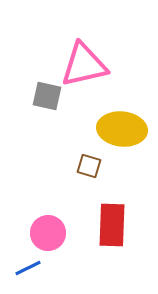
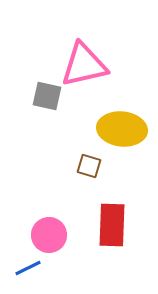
pink circle: moved 1 px right, 2 px down
